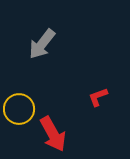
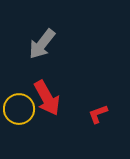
red L-shape: moved 17 px down
red arrow: moved 6 px left, 36 px up
